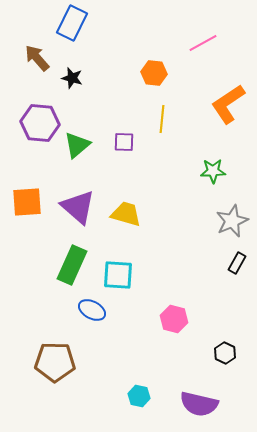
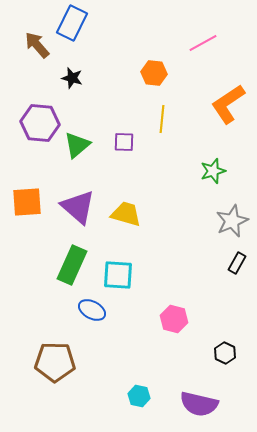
brown arrow: moved 13 px up
green star: rotated 15 degrees counterclockwise
